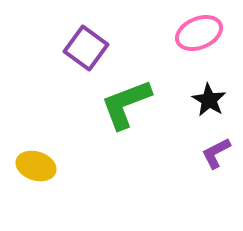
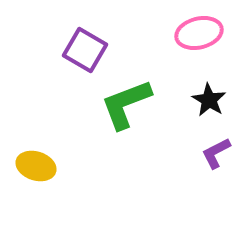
pink ellipse: rotated 9 degrees clockwise
purple square: moved 1 px left, 2 px down; rotated 6 degrees counterclockwise
